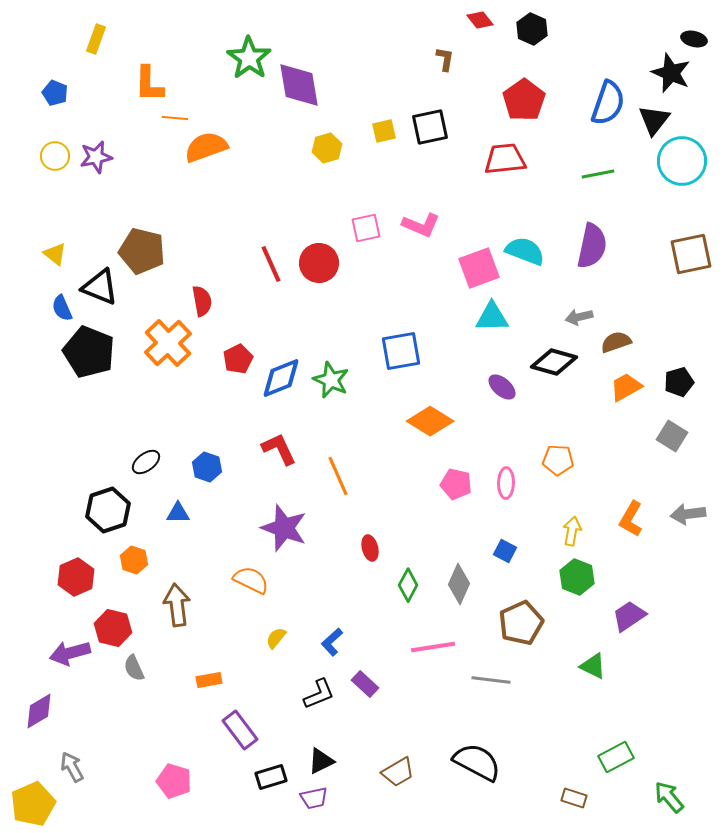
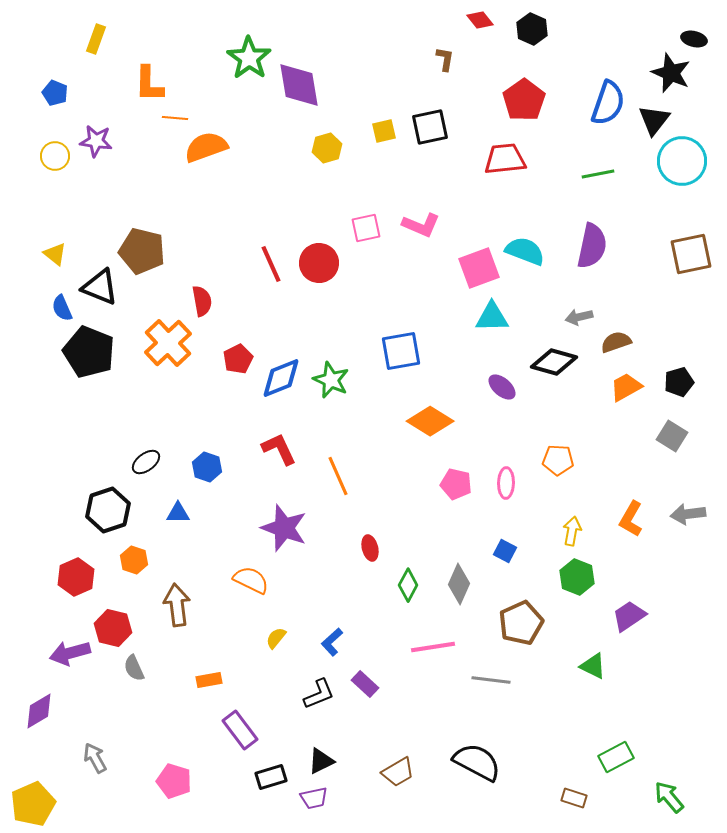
purple star at (96, 157): moved 16 px up; rotated 20 degrees clockwise
gray arrow at (72, 767): moved 23 px right, 9 px up
